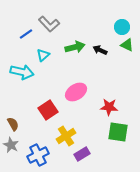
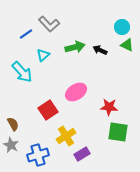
cyan arrow: rotated 35 degrees clockwise
blue cross: rotated 10 degrees clockwise
